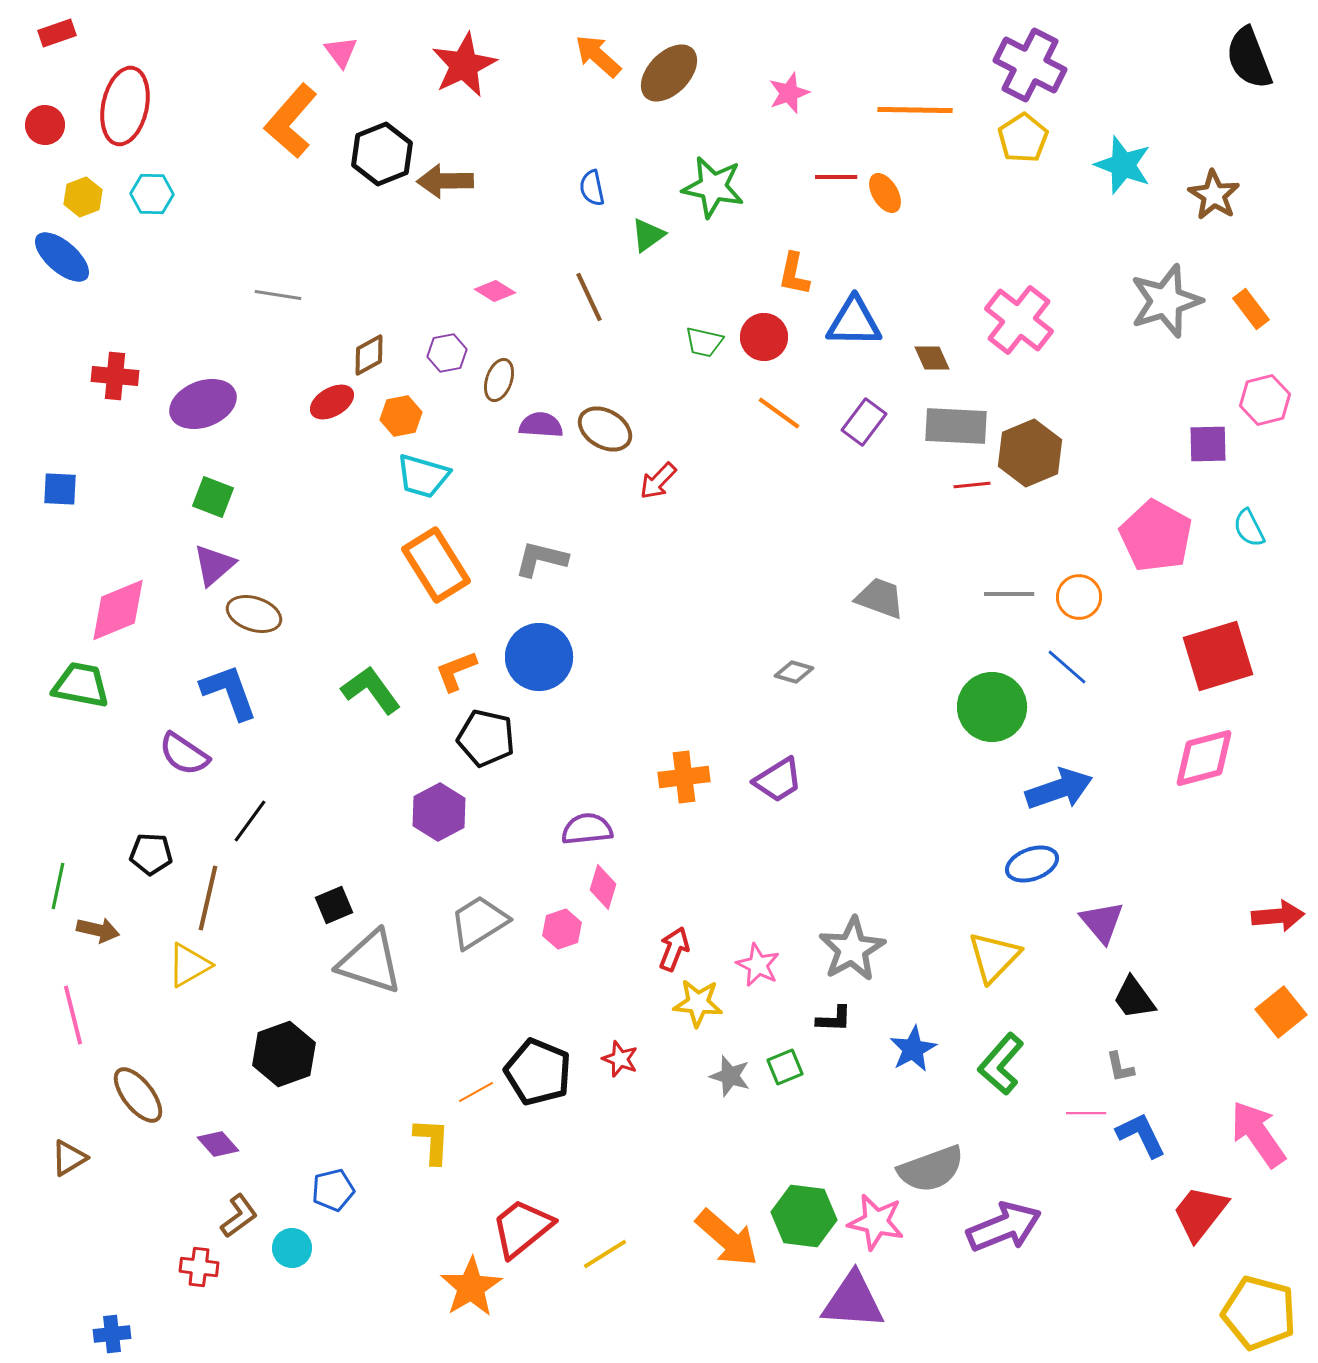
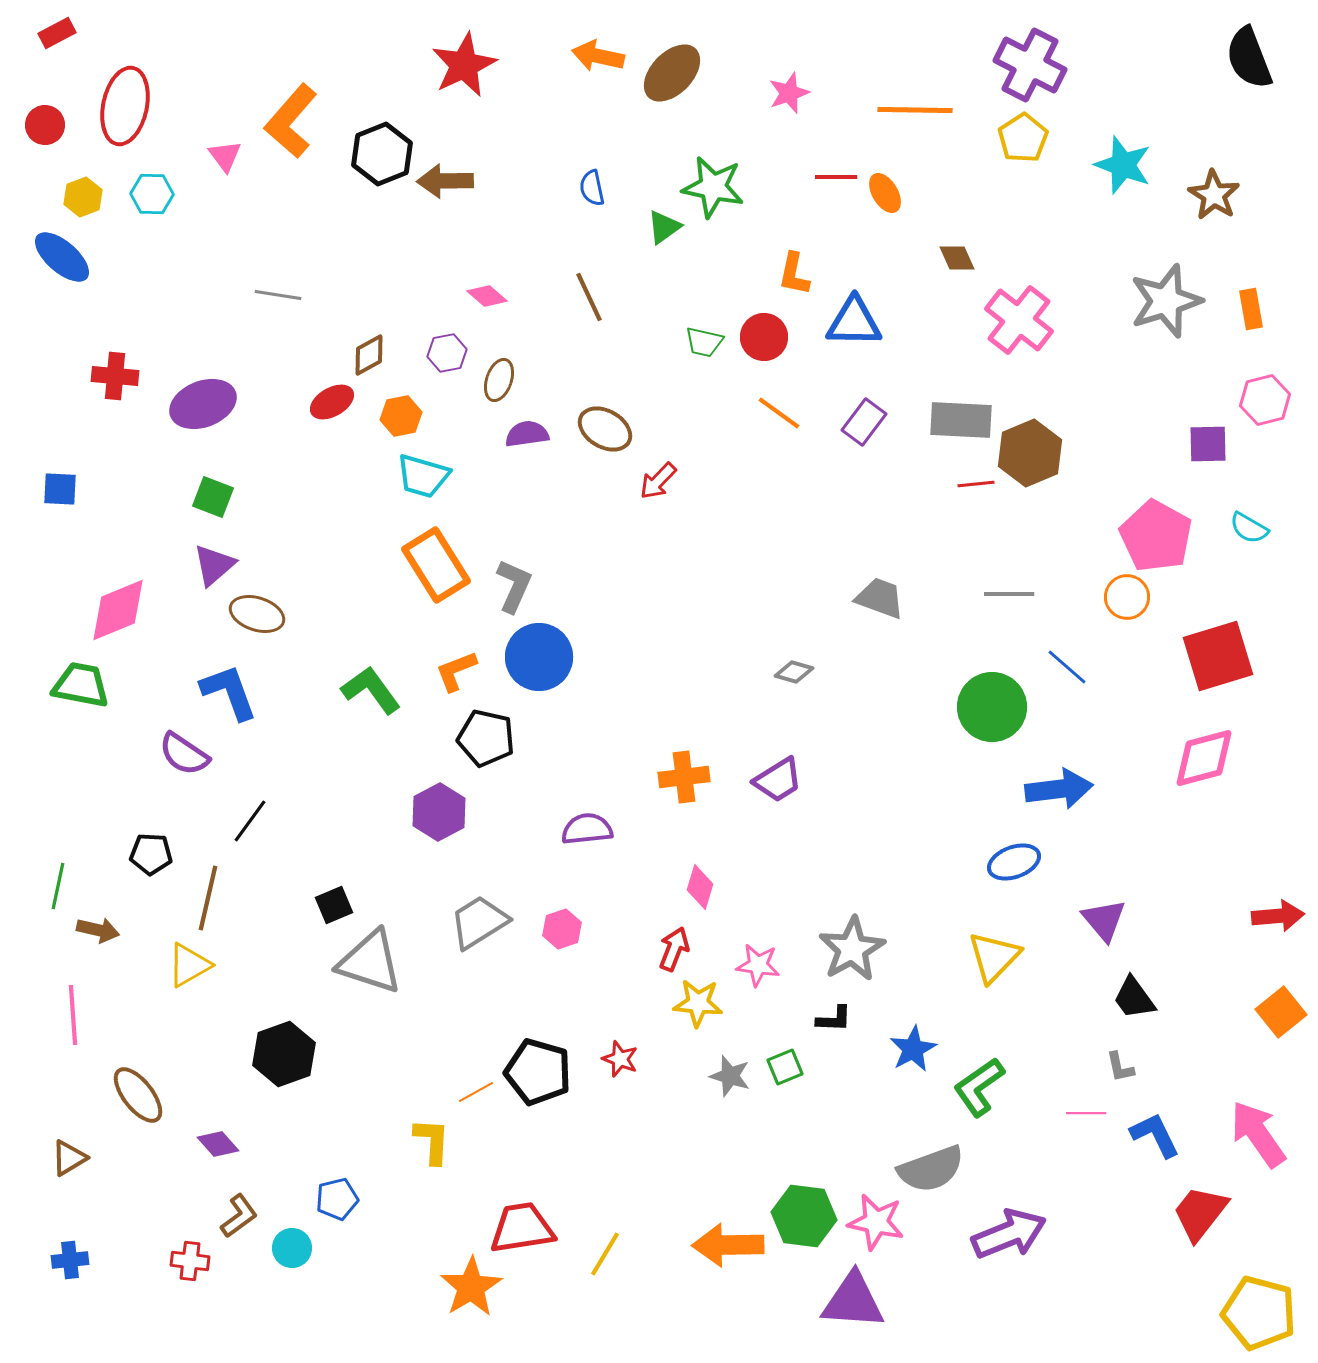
red rectangle at (57, 33): rotated 9 degrees counterclockwise
pink triangle at (341, 52): moved 116 px left, 104 px down
orange arrow at (598, 56): rotated 30 degrees counterclockwise
brown ellipse at (669, 73): moved 3 px right
green triangle at (648, 235): moved 16 px right, 8 px up
pink diamond at (495, 291): moved 8 px left, 5 px down; rotated 9 degrees clockwise
orange rectangle at (1251, 309): rotated 27 degrees clockwise
brown diamond at (932, 358): moved 25 px right, 100 px up
purple semicircle at (541, 425): moved 14 px left, 9 px down; rotated 12 degrees counterclockwise
gray rectangle at (956, 426): moved 5 px right, 6 px up
red line at (972, 485): moved 4 px right, 1 px up
cyan semicircle at (1249, 528): rotated 33 degrees counterclockwise
gray L-shape at (541, 559): moved 27 px left, 27 px down; rotated 100 degrees clockwise
orange circle at (1079, 597): moved 48 px right
brown ellipse at (254, 614): moved 3 px right
blue arrow at (1059, 789): rotated 12 degrees clockwise
blue ellipse at (1032, 864): moved 18 px left, 2 px up
pink diamond at (603, 887): moved 97 px right
purple triangle at (1102, 922): moved 2 px right, 2 px up
pink star at (758, 965): rotated 18 degrees counterclockwise
pink line at (73, 1015): rotated 10 degrees clockwise
green L-shape at (1001, 1064): moved 22 px left, 23 px down; rotated 14 degrees clockwise
black pentagon at (538, 1072): rotated 6 degrees counterclockwise
blue L-shape at (1141, 1135): moved 14 px right
blue pentagon at (333, 1190): moved 4 px right, 9 px down
purple arrow at (1004, 1227): moved 5 px right, 7 px down
red trapezoid at (522, 1228): rotated 30 degrees clockwise
orange arrow at (727, 1238): moved 1 px right, 7 px down; rotated 138 degrees clockwise
yellow line at (605, 1254): rotated 27 degrees counterclockwise
red cross at (199, 1267): moved 9 px left, 6 px up
blue cross at (112, 1334): moved 42 px left, 74 px up
